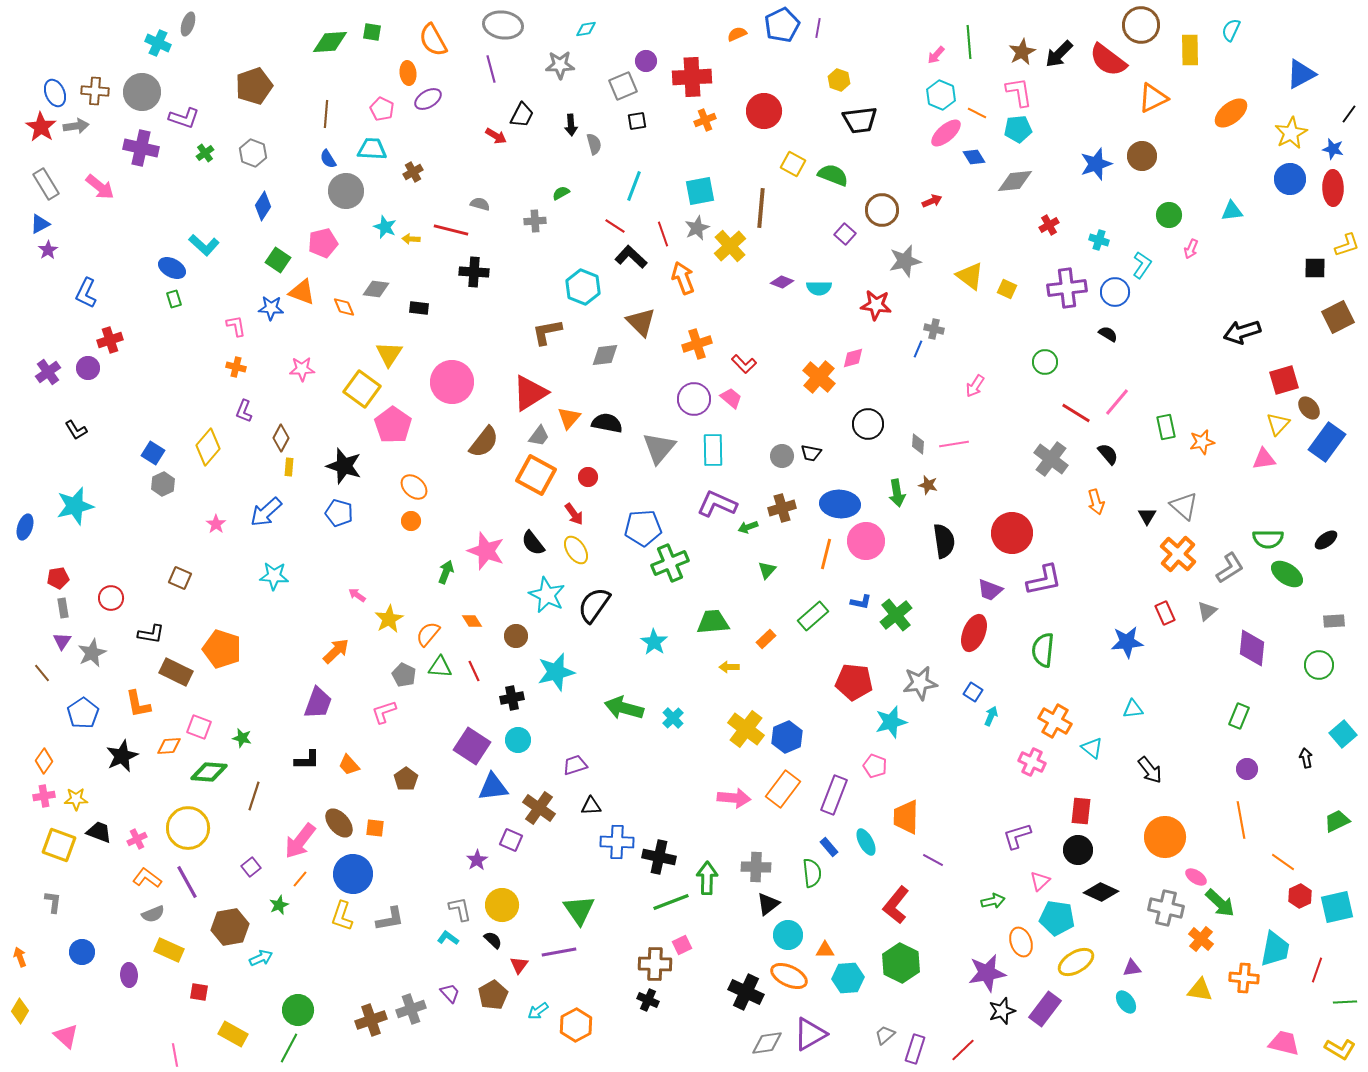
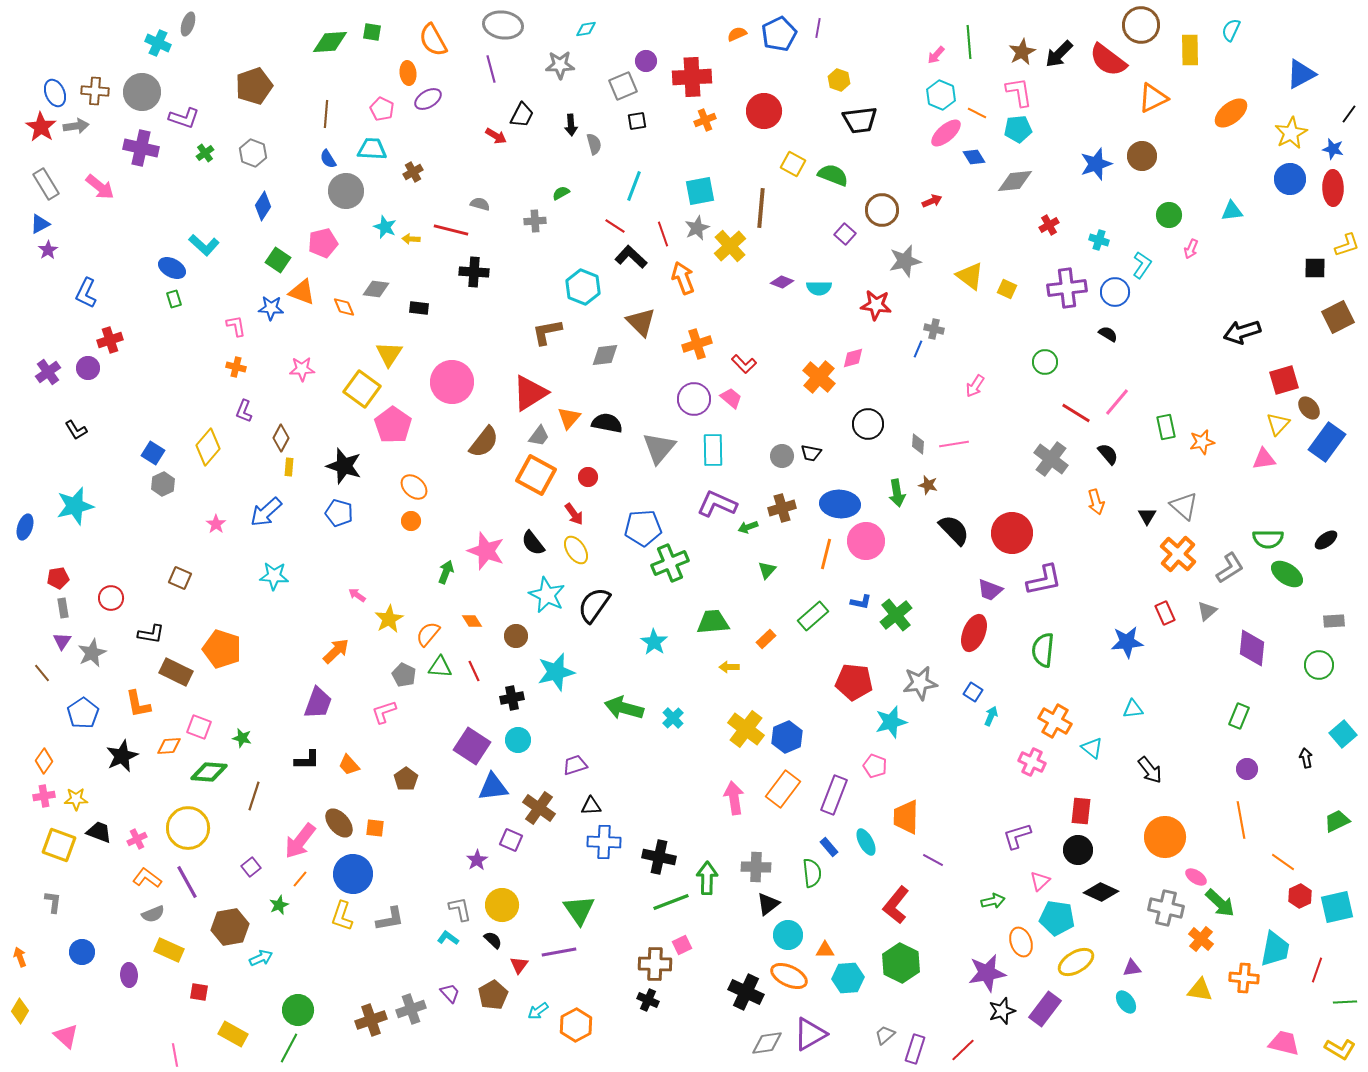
blue pentagon at (782, 25): moved 3 px left, 9 px down
black semicircle at (944, 541): moved 10 px right, 11 px up; rotated 36 degrees counterclockwise
pink arrow at (734, 798): rotated 104 degrees counterclockwise
blue cross at (617, 842): moved 13 px left
